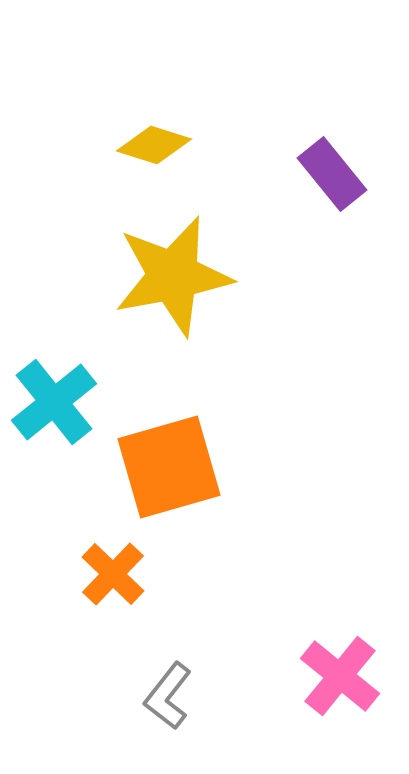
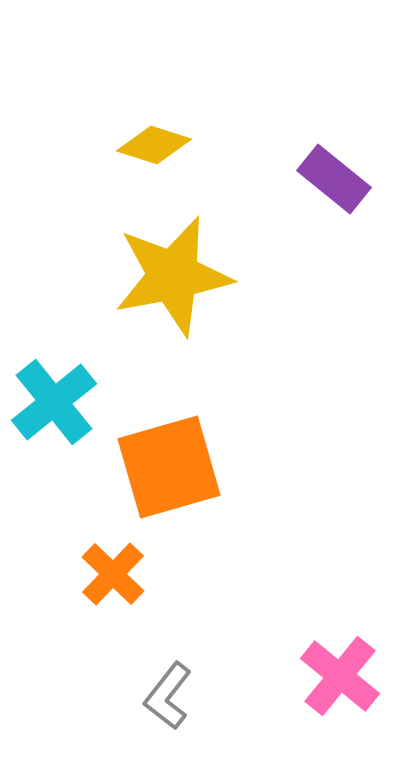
purple rectangle: moved 2 px right, 5 px down; rotated 12 degrees counterclockwise
